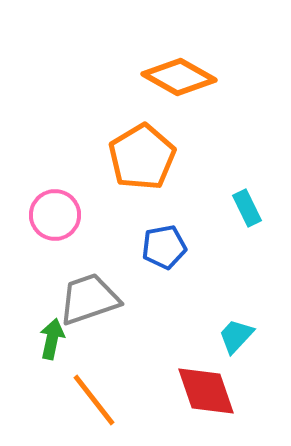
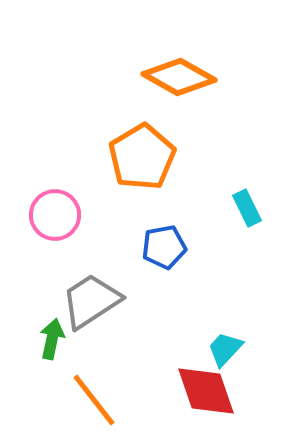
gray trapezoid: moved 2 px right, 2 px down; rotated 14 degrees counterclockwise
cyan trapezoid: moved 11 px left, 13 px down
